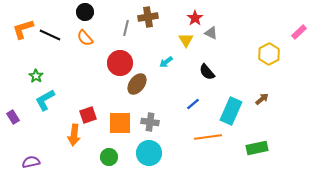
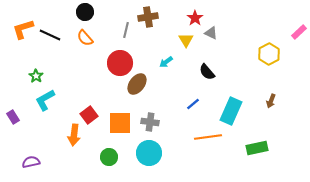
gray line: moved 2 px down
brown arrow: moved 9 px right, 2 px down; rotated 152 degrees clockwise
red square: moved 1 px right; rotated 18 degrees counterclockwise
